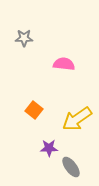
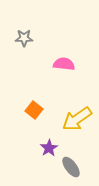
purple star: rotated 30 degrees counterclockwise
